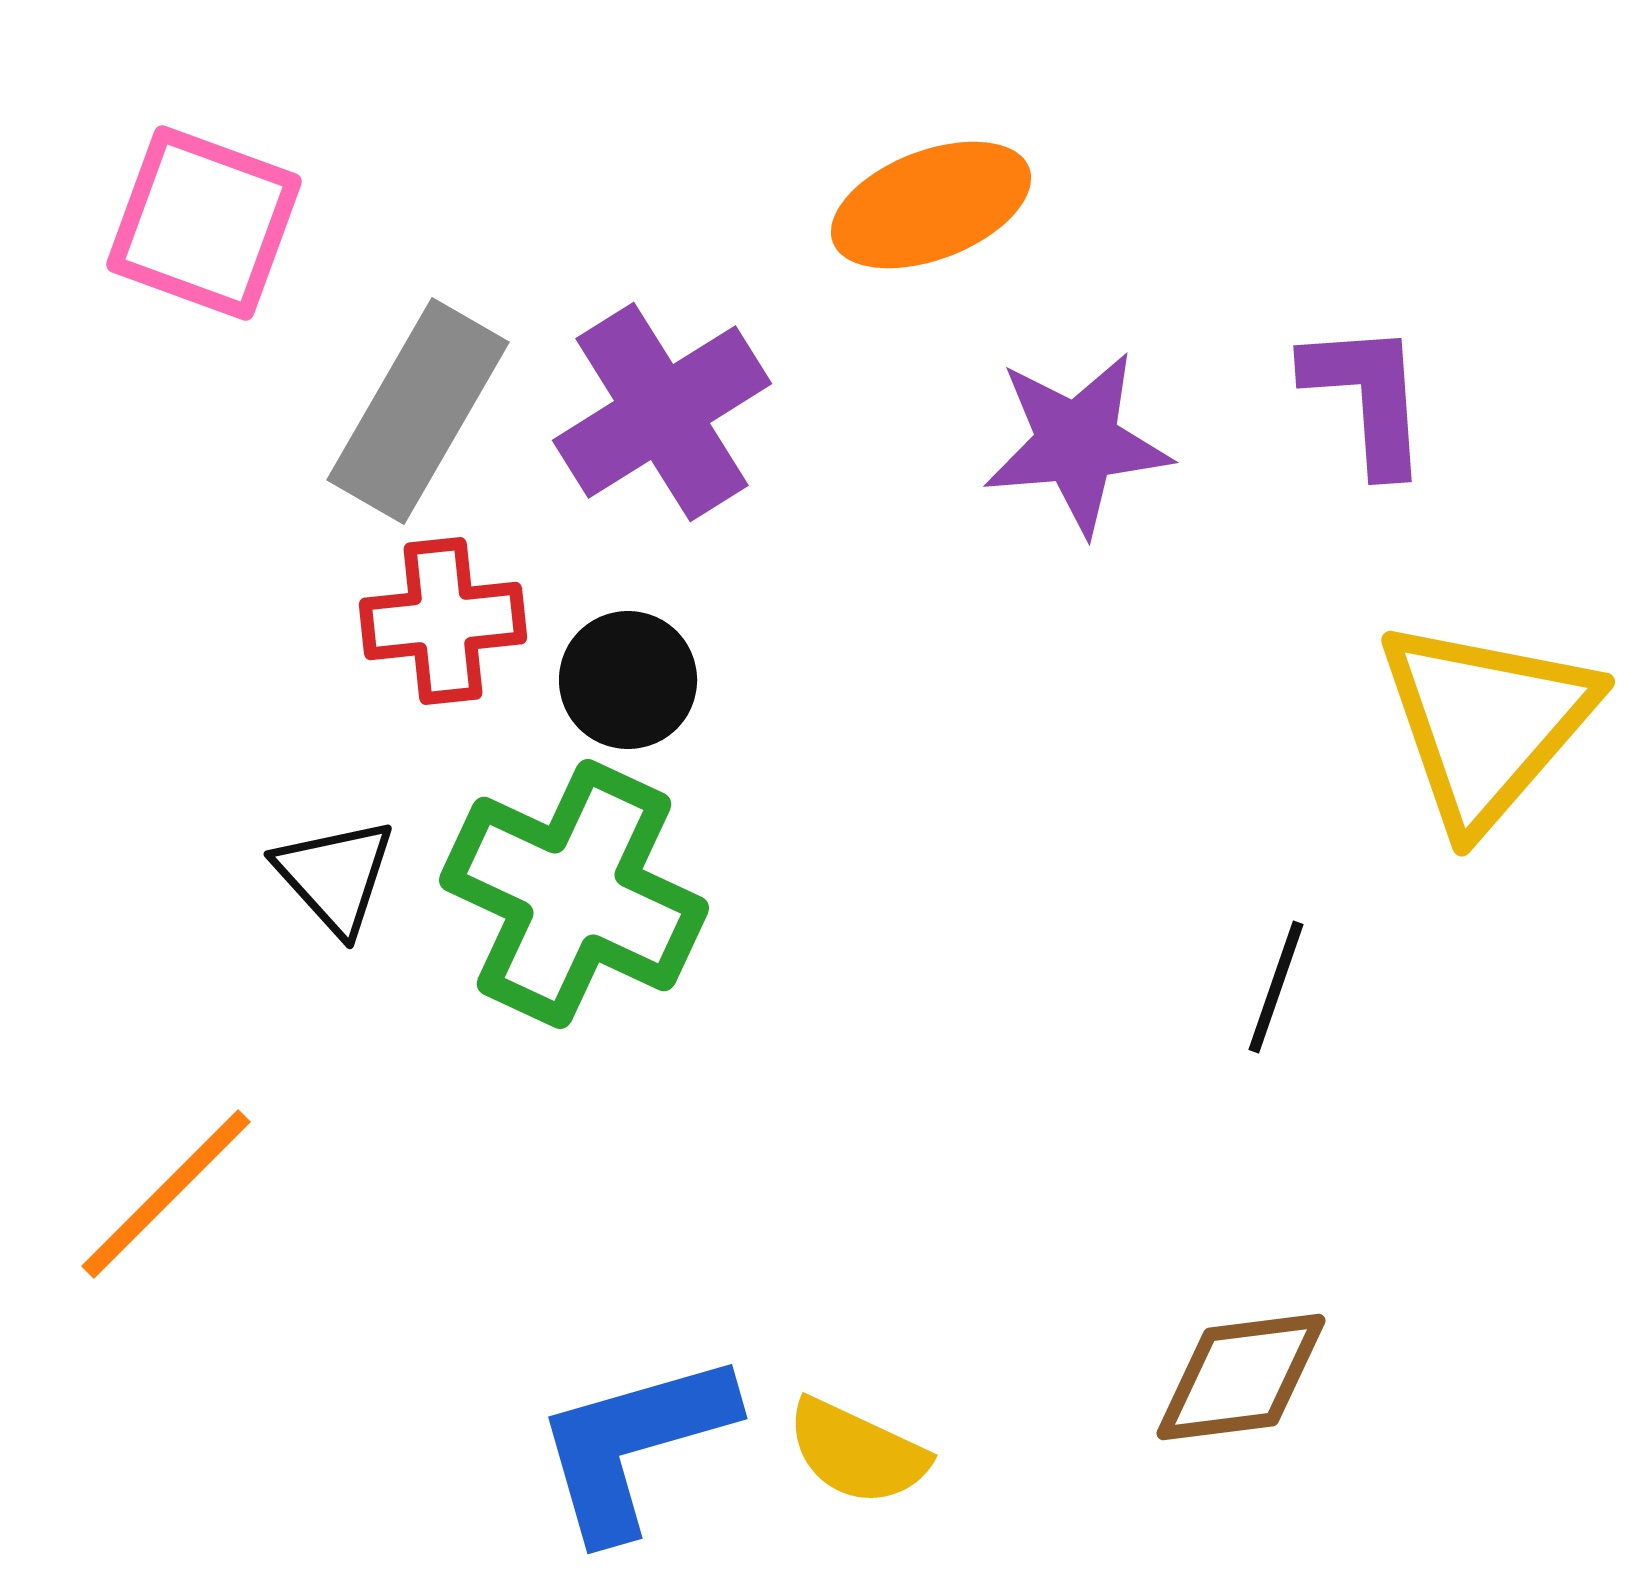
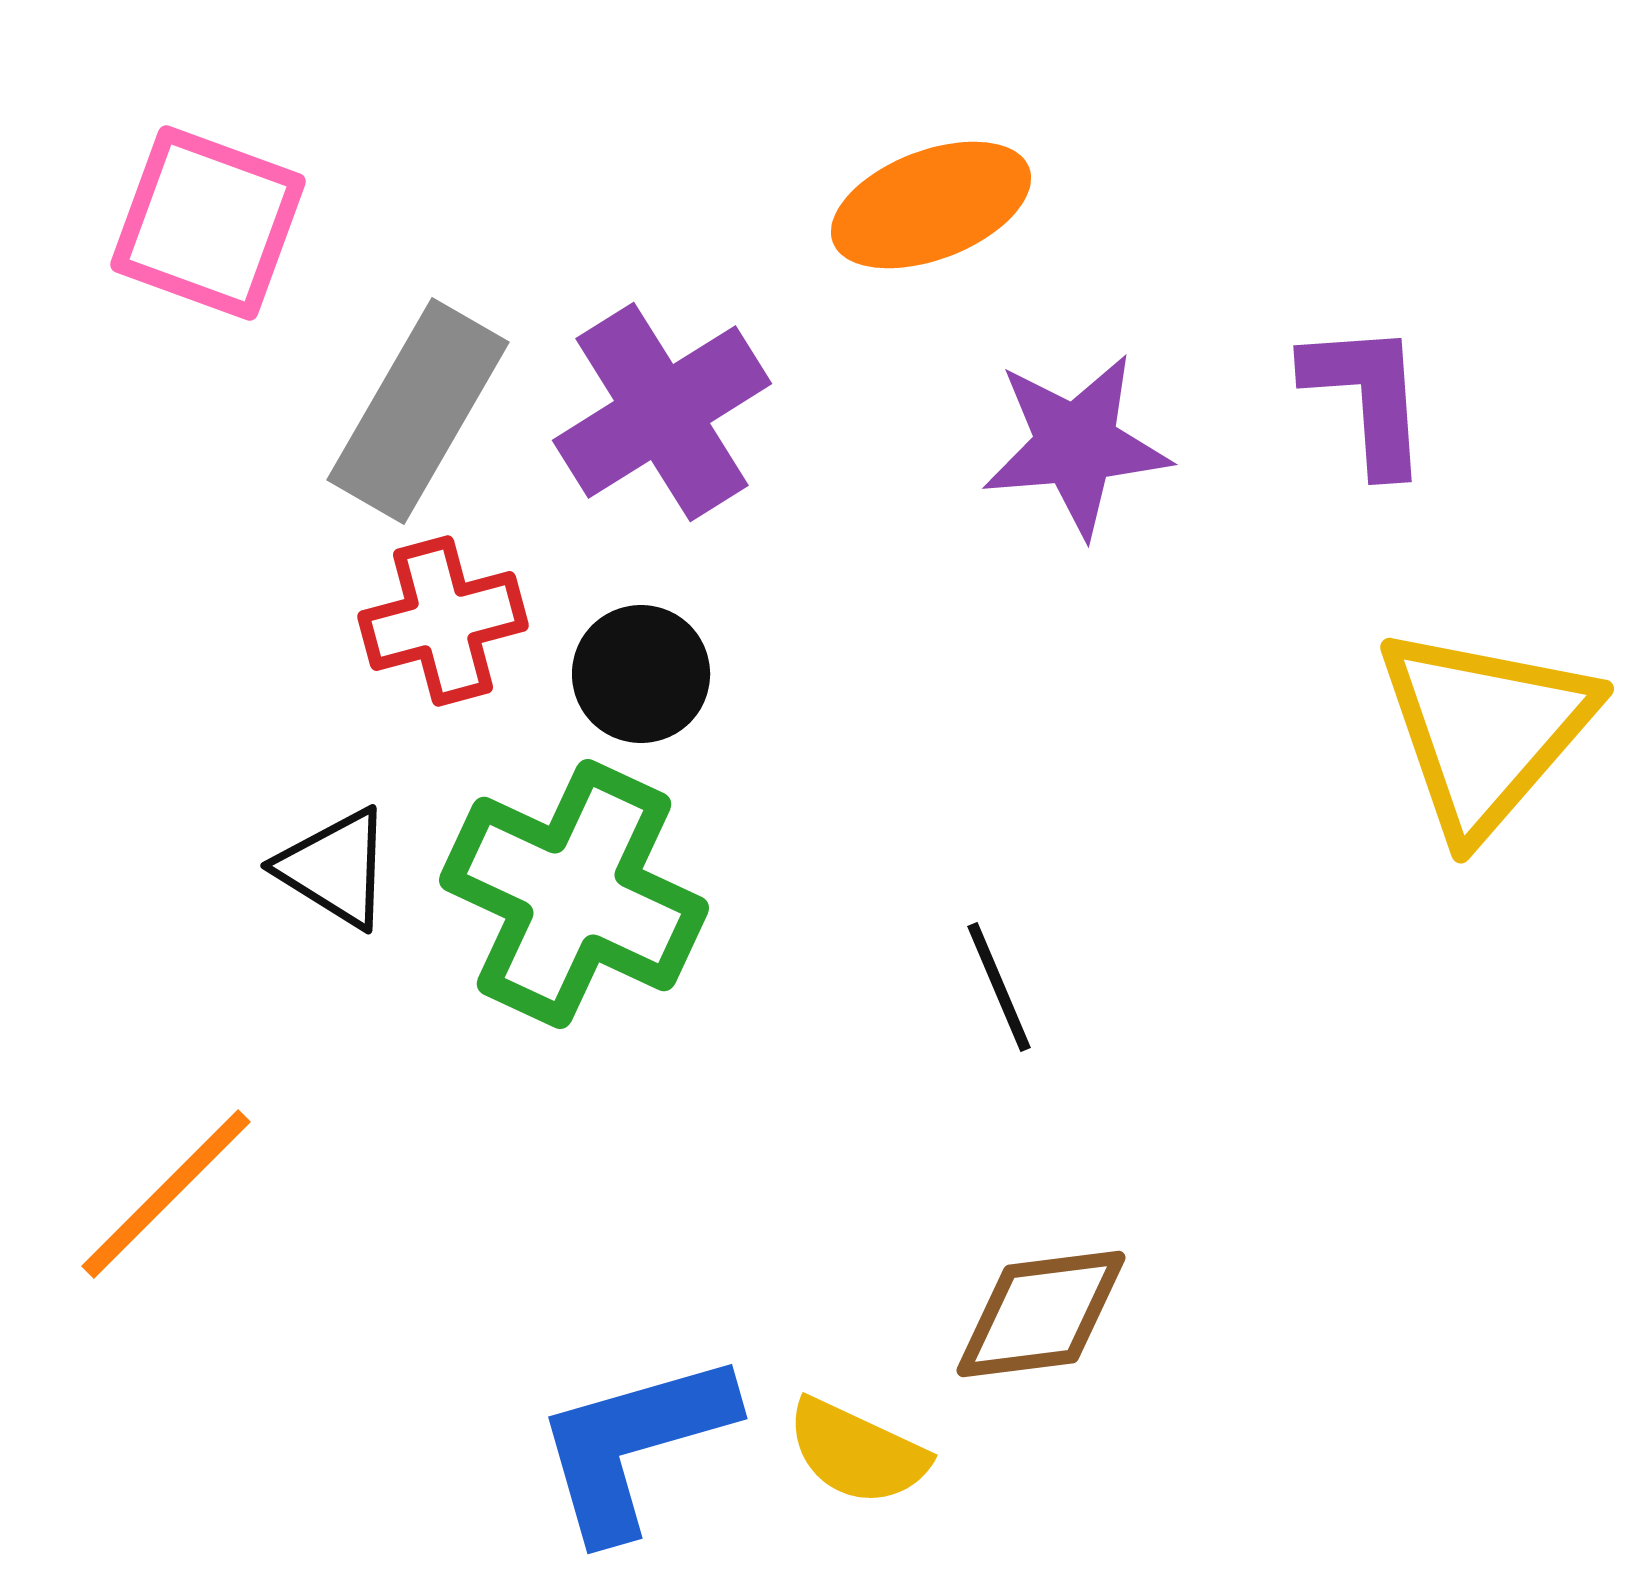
pink square: moved 4 px right
purple star: moved 1 px left, 2 px down
red cross: rotated 9 degrees counterclockwise
black circle: moved 13 px right, 6 px up
yellow triangle: moved 1 px left, 7 px down
black triangle: moved 8 px up; rotated 16 degrees counterclockwise
black line: moved 277 px left; rotated 42 degrees counterclockwise
brown diamond: moved 200 px left, 63 px up
